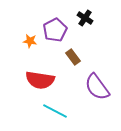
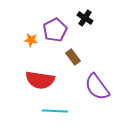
orange star: moved 1 px right, 1 px up
cyan line: rotated 25 degrees counterclockwise
